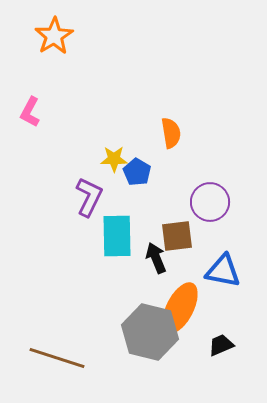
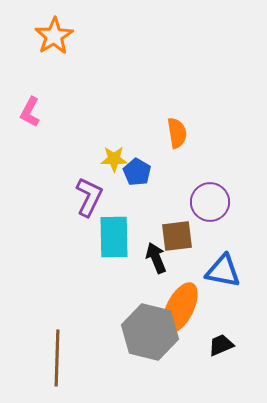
orange semicircle: moved 6 px right
cyan rectangle: moved 3 px left, 1 px down
brown line: rotated 74 degrees clockwise
